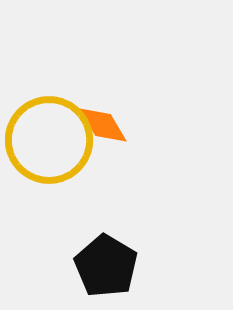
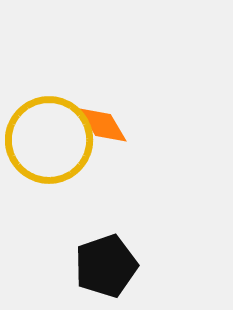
black pentagon: rotated 22 degrees clockwise
